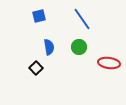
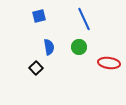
blue line: moved 2 px right; rotated 10 degrees clockwise
